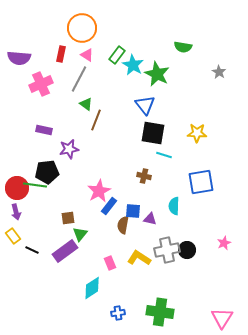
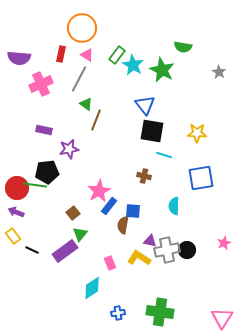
green star at (157, 74): moved 5 px right, 4 px up
black square at (153, 133): moved 1 px left, 2 px up
blue square at (201, 182): moved 4 px up
purple arrow at (16, 212): rotated 126 degrees clockwise
brown square at (68, 218): moved 5 px right, 5 px up; rotated 32 degrees counterclockwise
purple triangle at (150, 219): moved 22 px down
